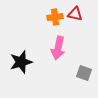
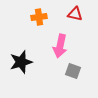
orange cross: moved 16 px left
pink arrow: moved 2 px right, 2 px up
gray square: moved 11 px left, 2 px up
